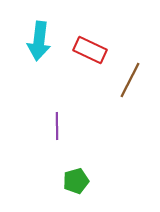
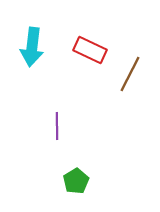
cyan arrow: moved 7 px left, 6 px down
brown line: moved 6 px up
green pentagon: rotated 15 degrees counterclockwise
